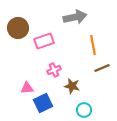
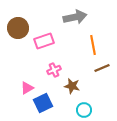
pink triangle: rotated 24 degrees counterclockwise
